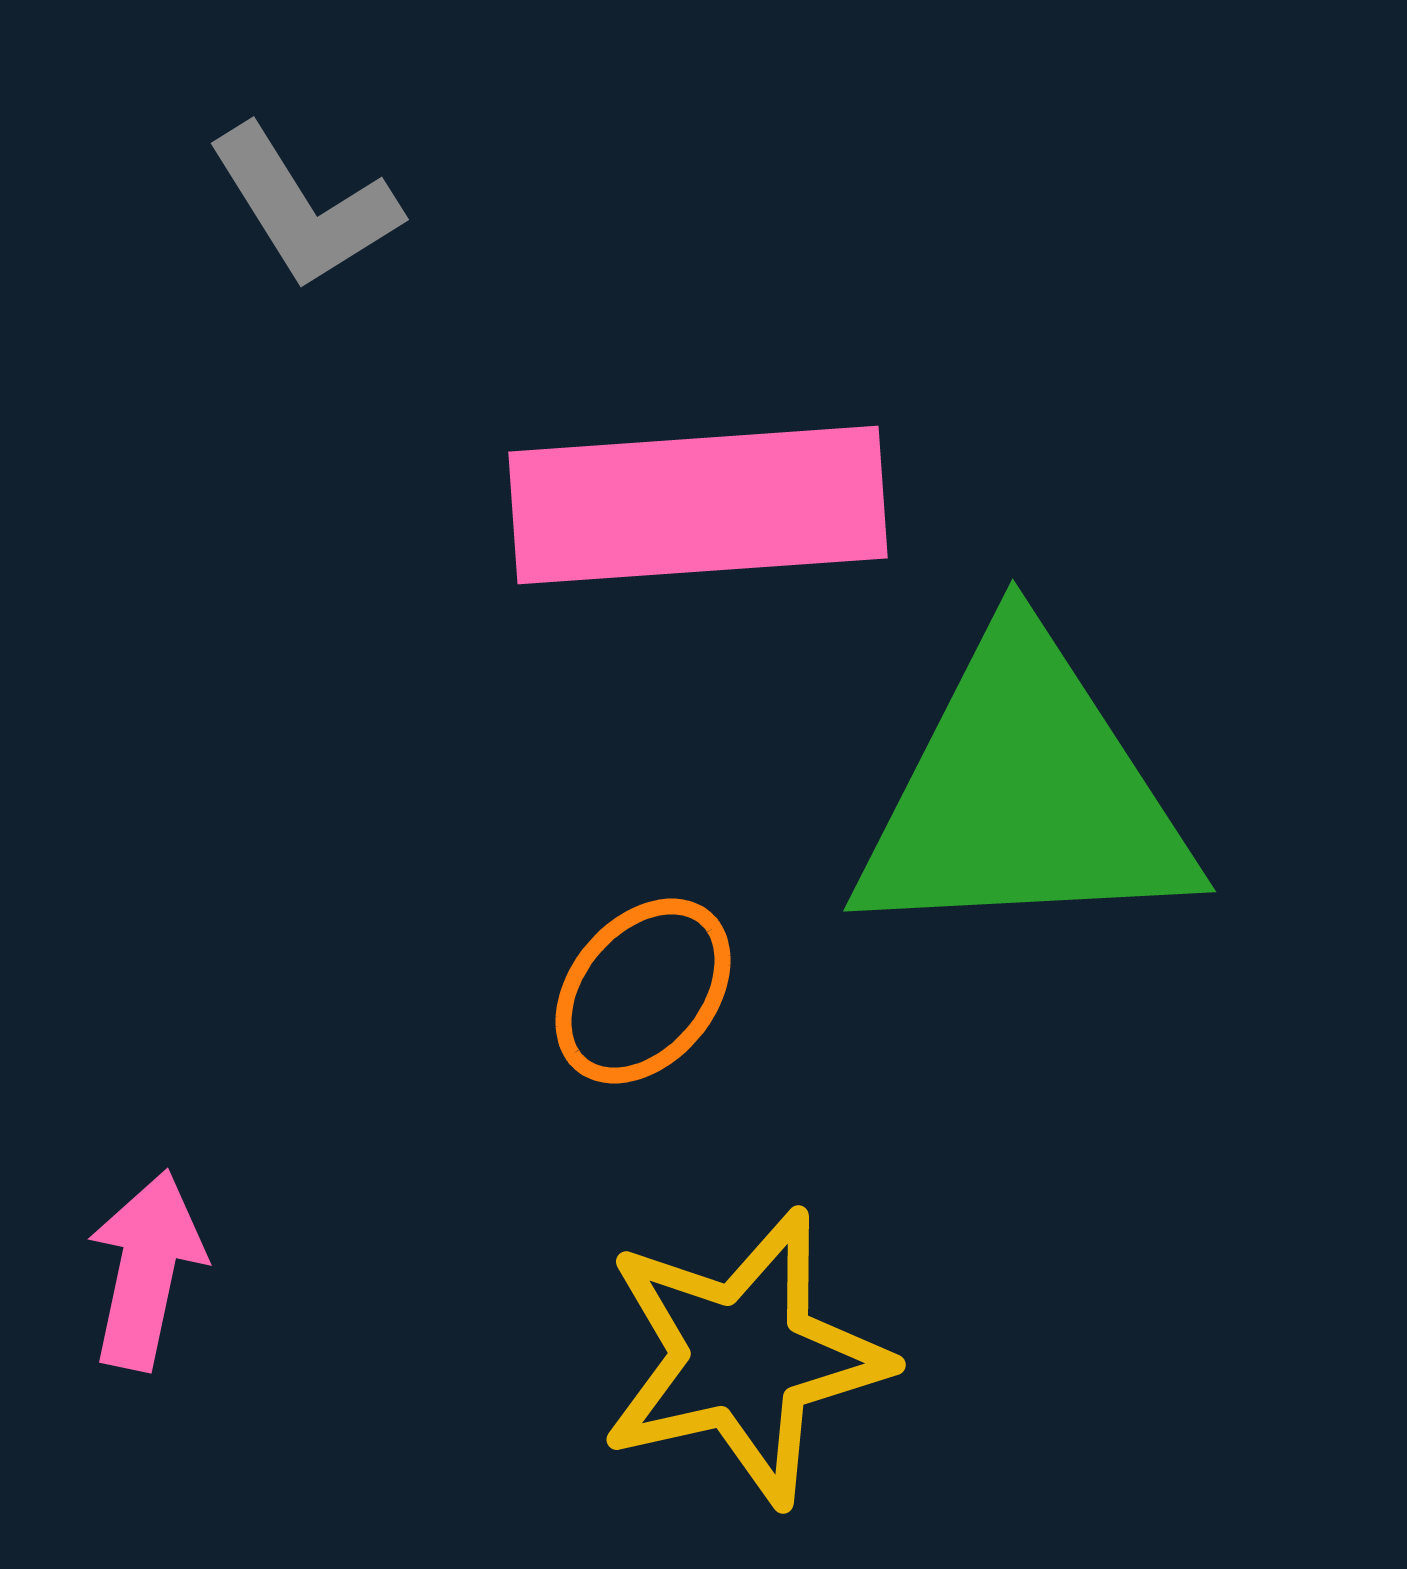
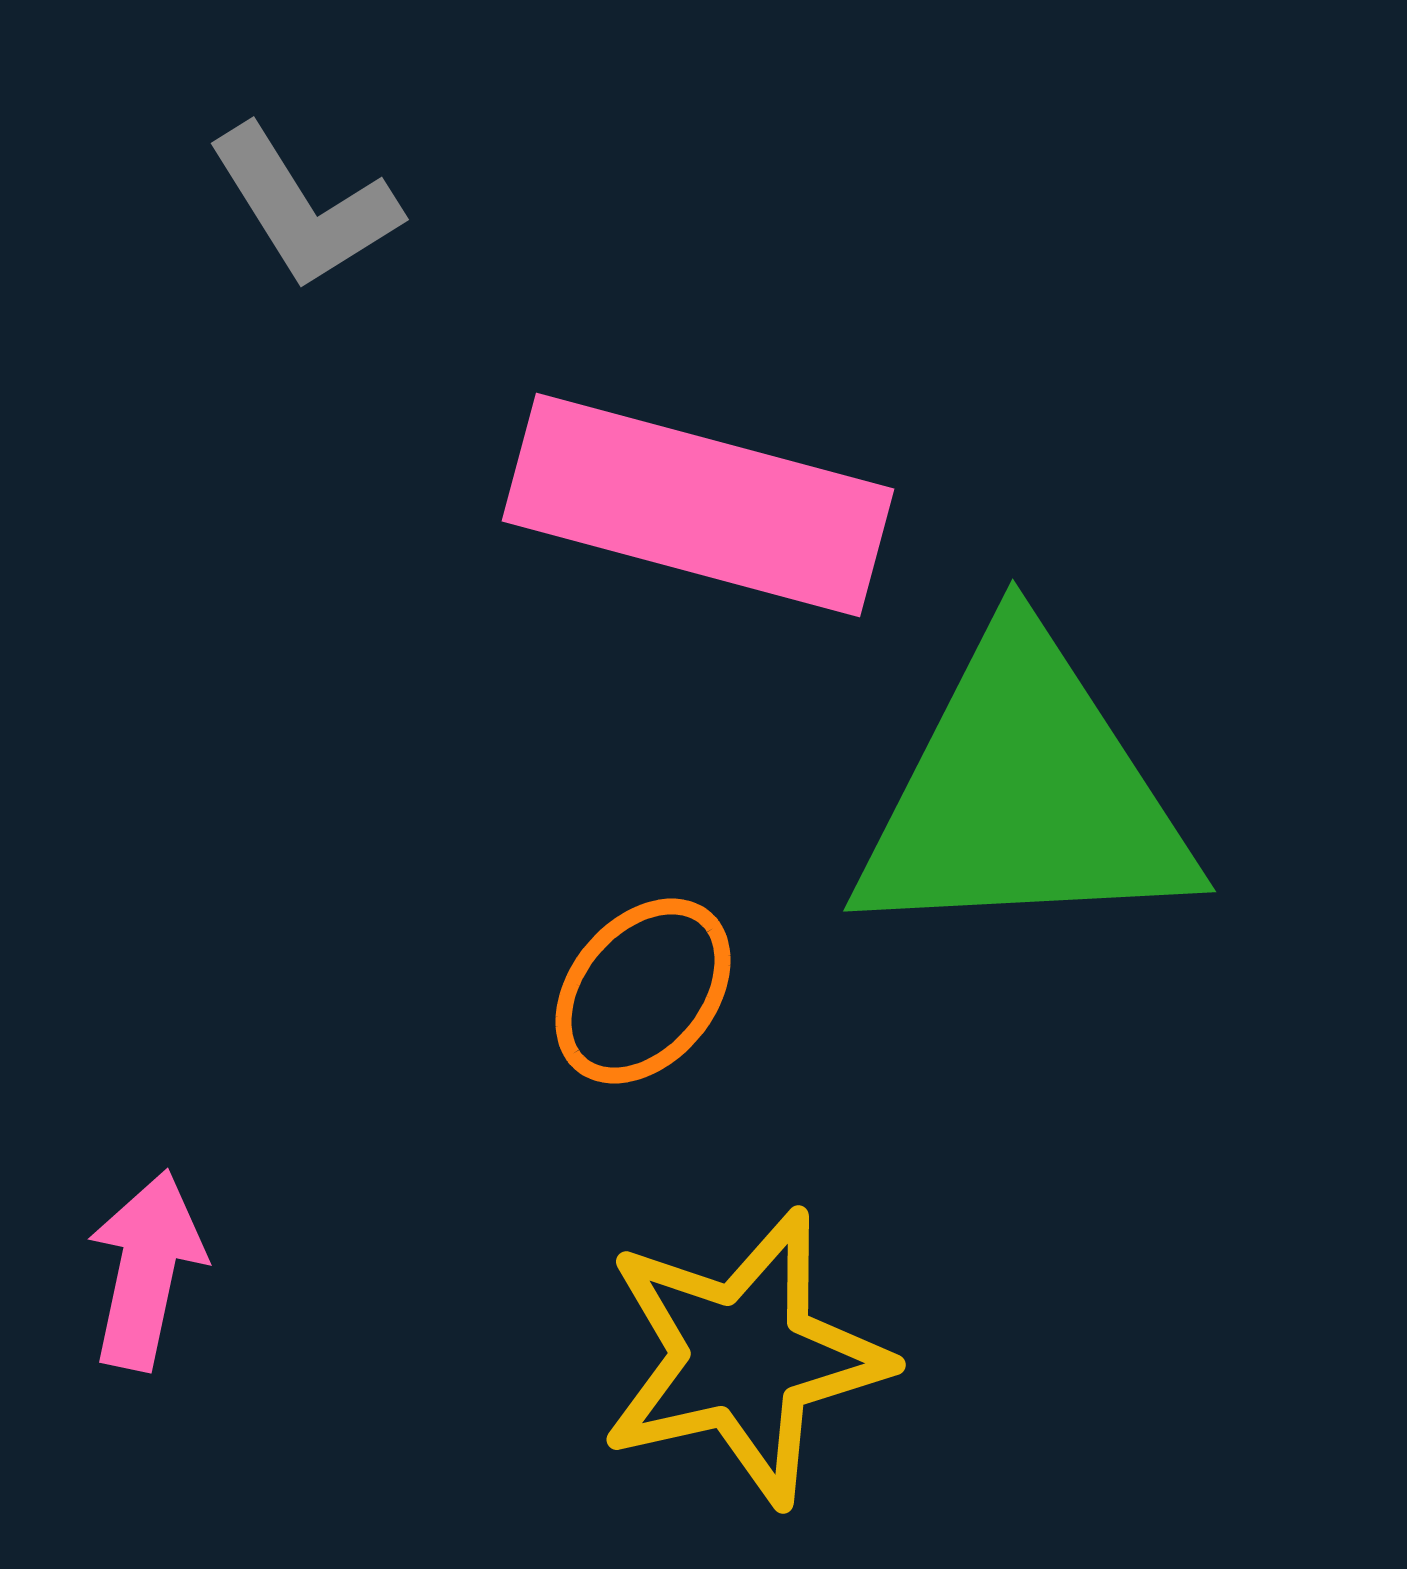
pink rectangle: rotated 19 degrees clockwise
